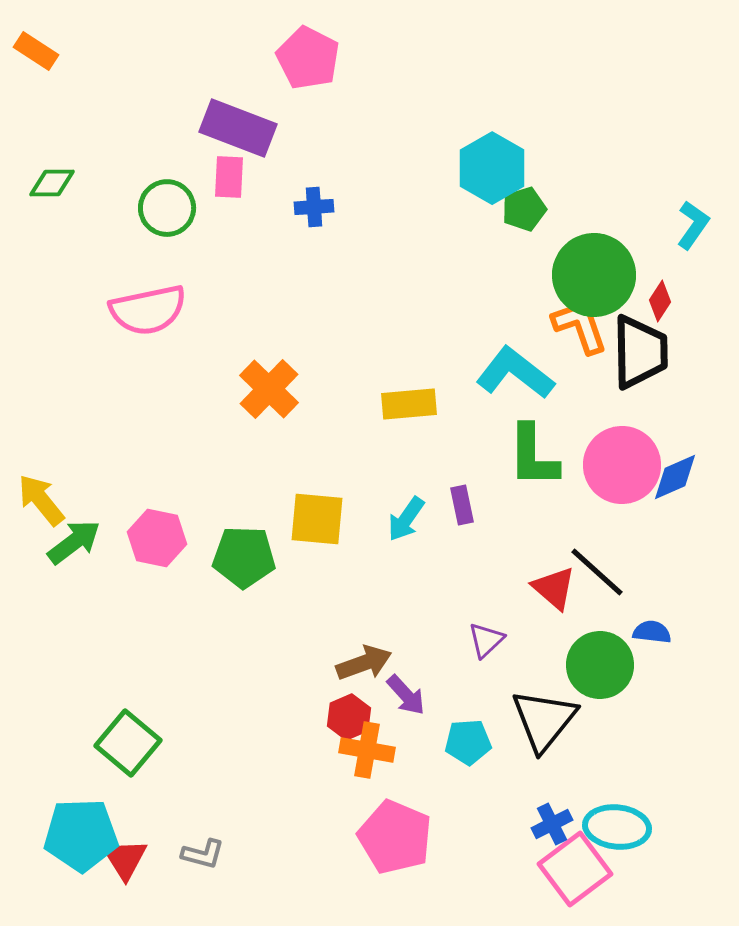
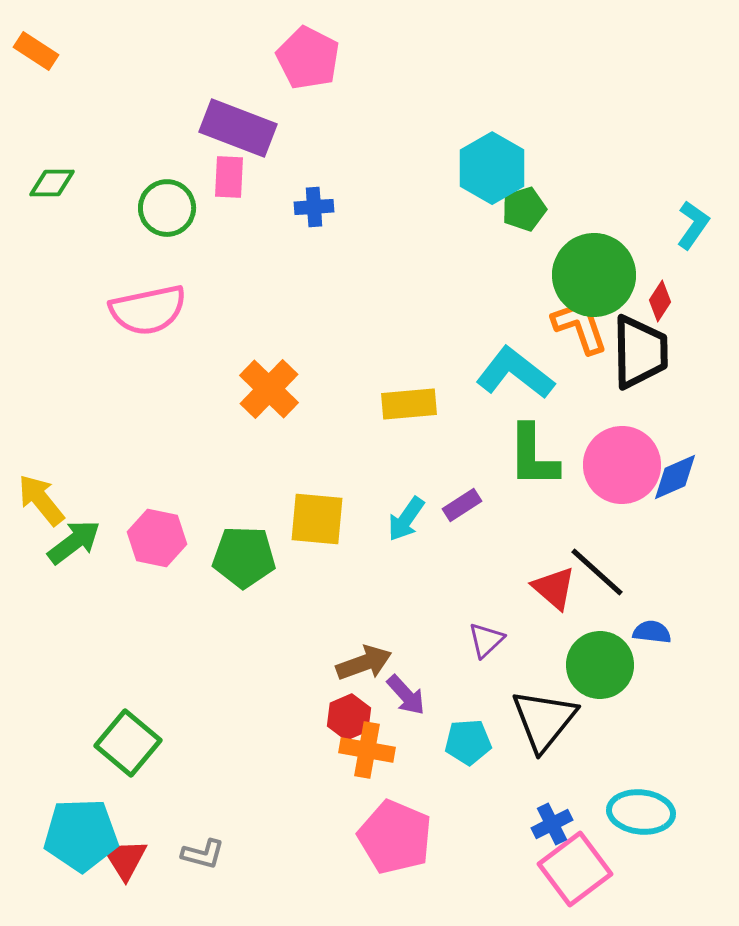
purple rectangle at (462, 505): rotated 69 degrees clockwise
cyan ellipse at (617, 827): moved 24 px right, 15 px up
